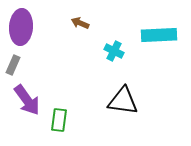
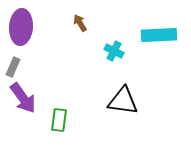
brown arrow: rotated 36 degrees clockwise
gray rectangle: moved 2 px down
purple arrow: moved 4 px left, 2 px up
